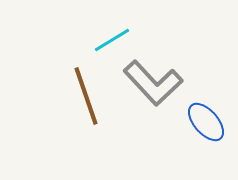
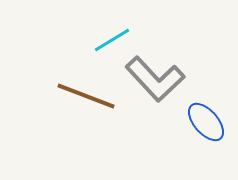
gray L-shape: moved 2 px right, 4 px up
brown line: rotated 50 degrees counterclockwise
